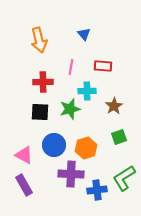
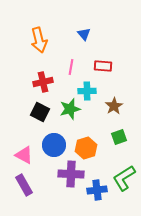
red cross: rotated 12 degrees counterclockwise
black square: rotated 24 degrees clockwise
